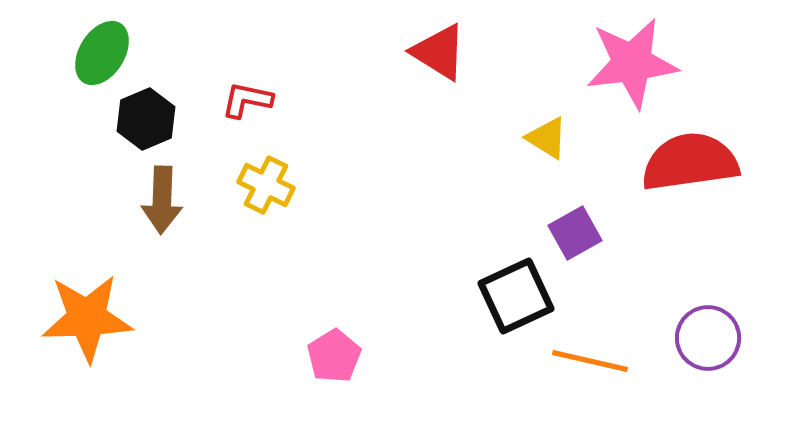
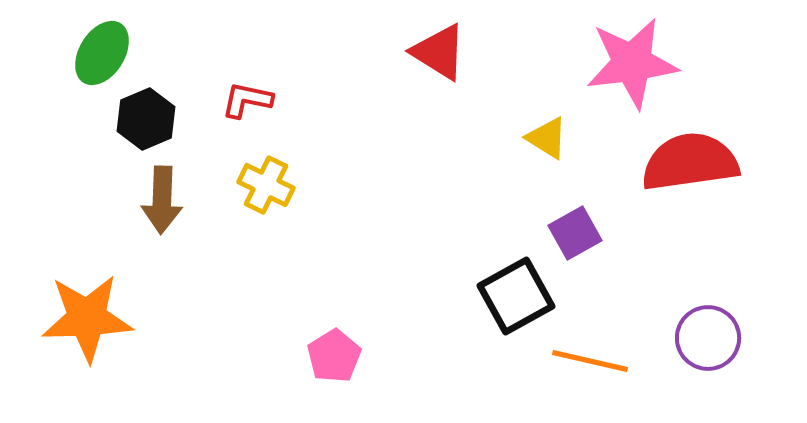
black square: rotated 4 degrees counterclockwise
